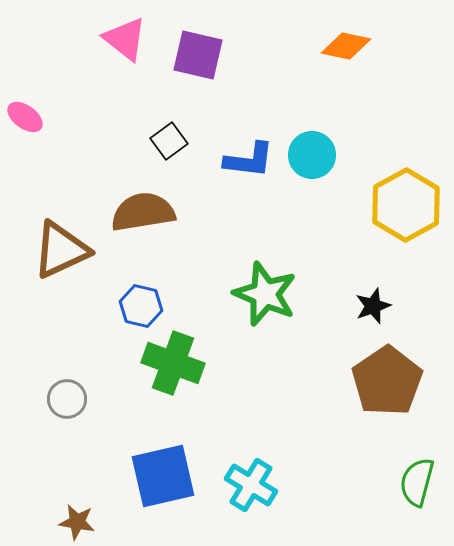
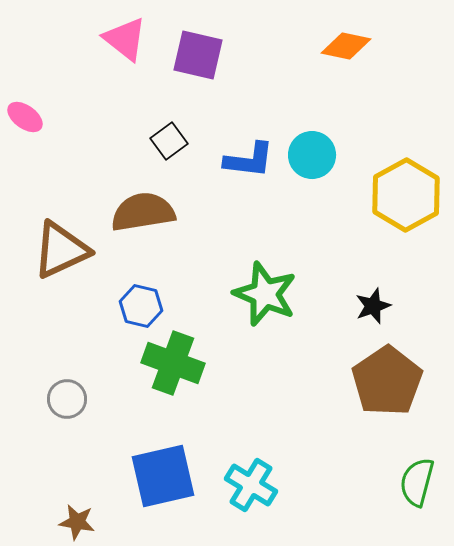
yellow hexagon: moved 10 px up
